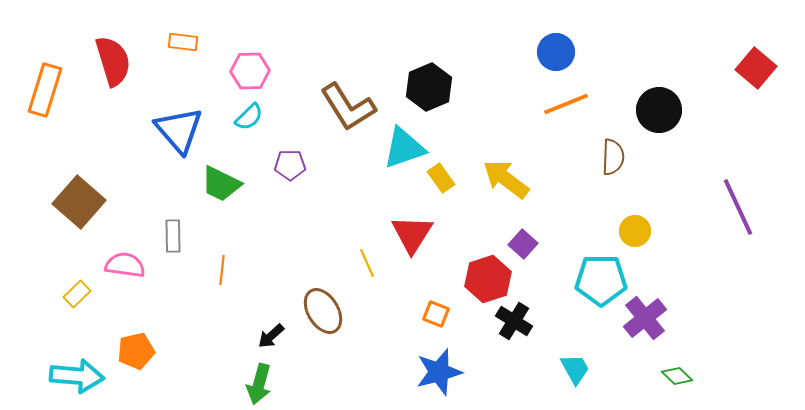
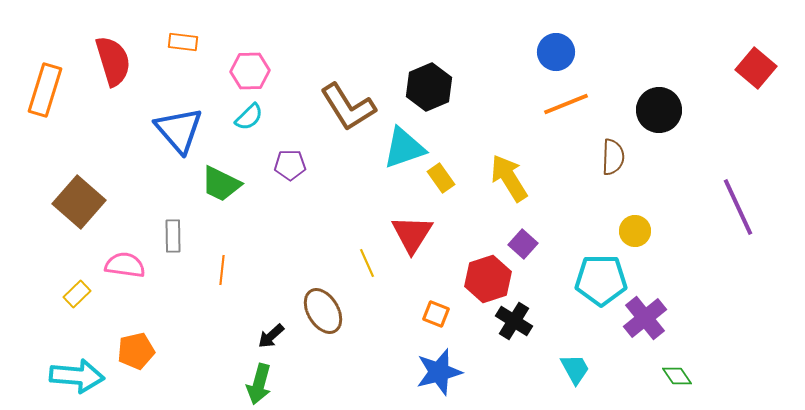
yellow arrow at (506, 179): moved 3 px right, 1 px up; rotated 21 degrees clockwise
green diamond at (677, 376): rotated 12 degrees clockwise
